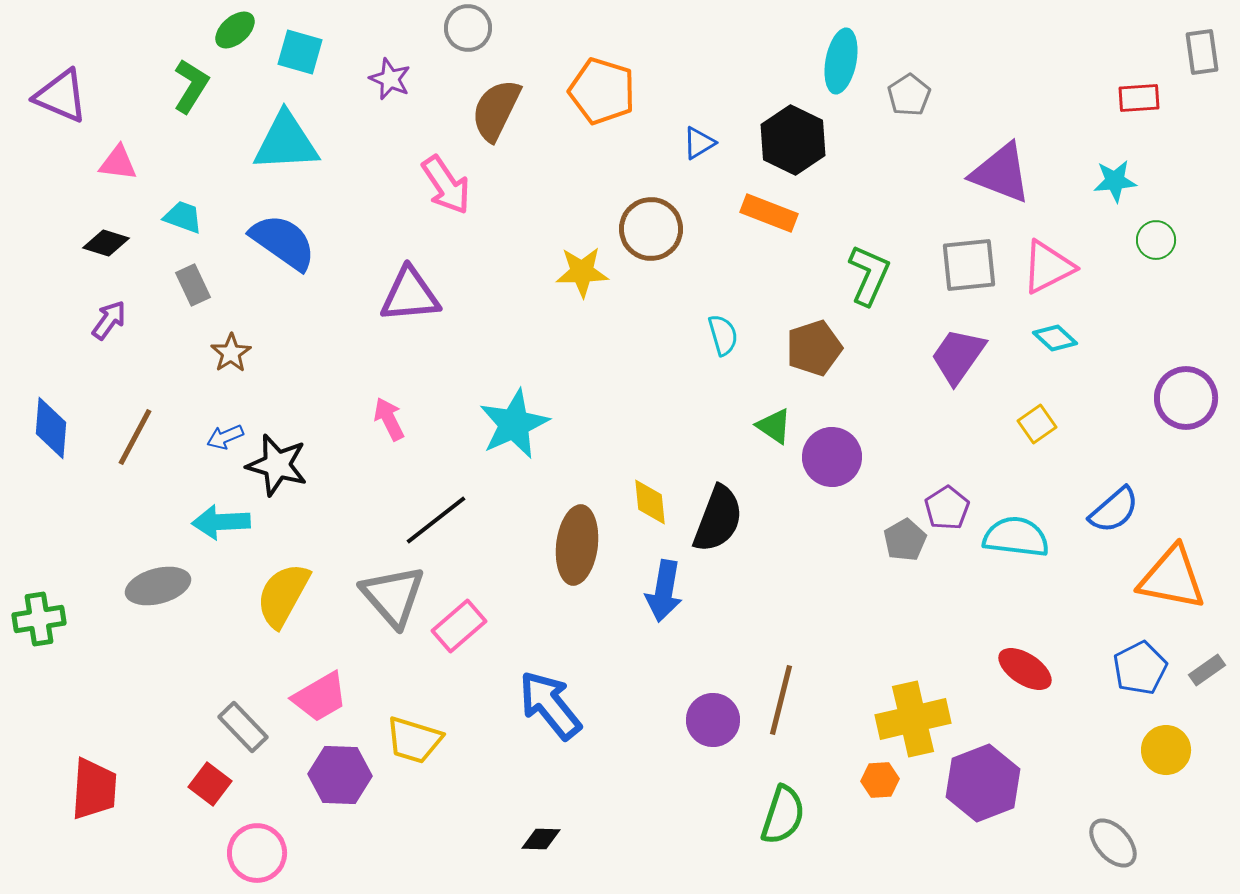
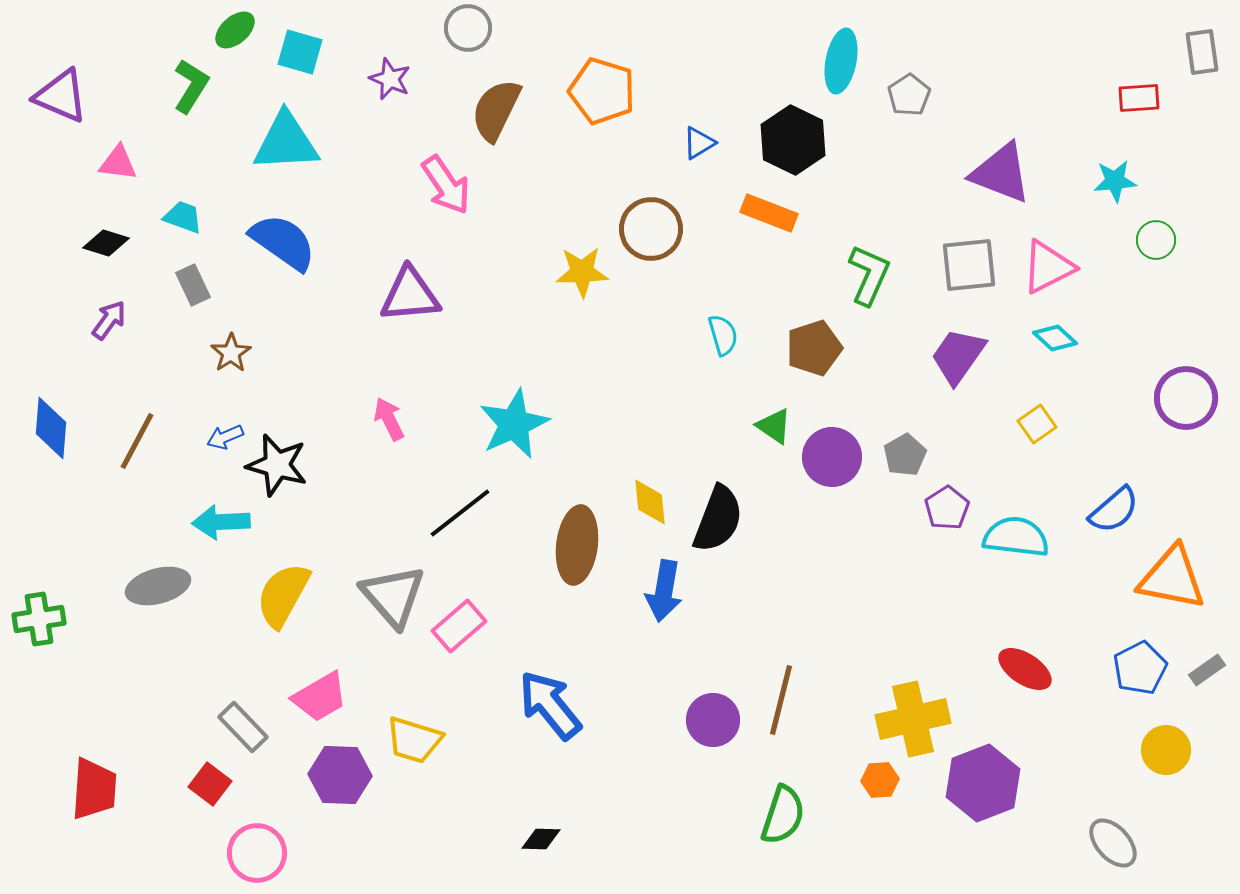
brown line at (135, 437): moved 2 px right, 4 px down
black line at (436, 520): moved 24 px right, 7 px up
gray pentagon at (905, 540): moved 85 px up
